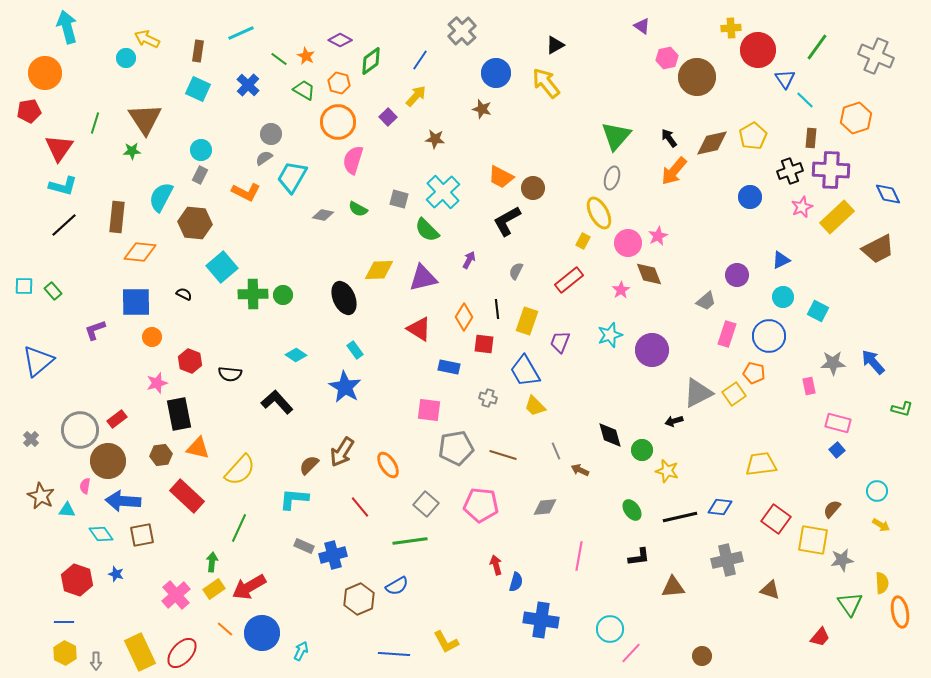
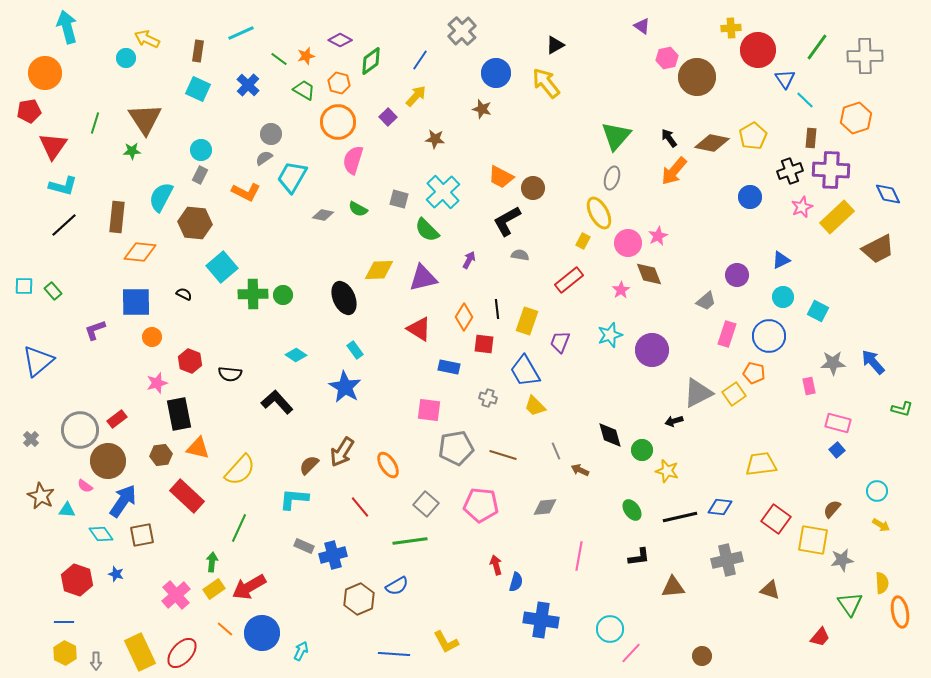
orange star at (306, 56): rotated 30 degrees clockwise
gray cross at (876, 56): moved 11 px left; rotated 24 degrees counterclockwise
brown diamond at (712, 143): rotated 24 degrees clockwise
red triangle at (59, 148): moved 6 px left, 2 px up
gray semicircle at (516, 271): moved 4 px right, 16 px up; rotated 72 degrees clockwise
pink semicircle at (85, 486): rotated 63 degrees counterclockwise
blue arrow at (123, 501): rotated 120 degrees clockwise
